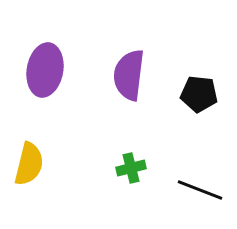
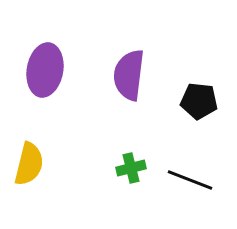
black pentagon: moved 7 px down
black line: moved 10 px left, 10 px up
